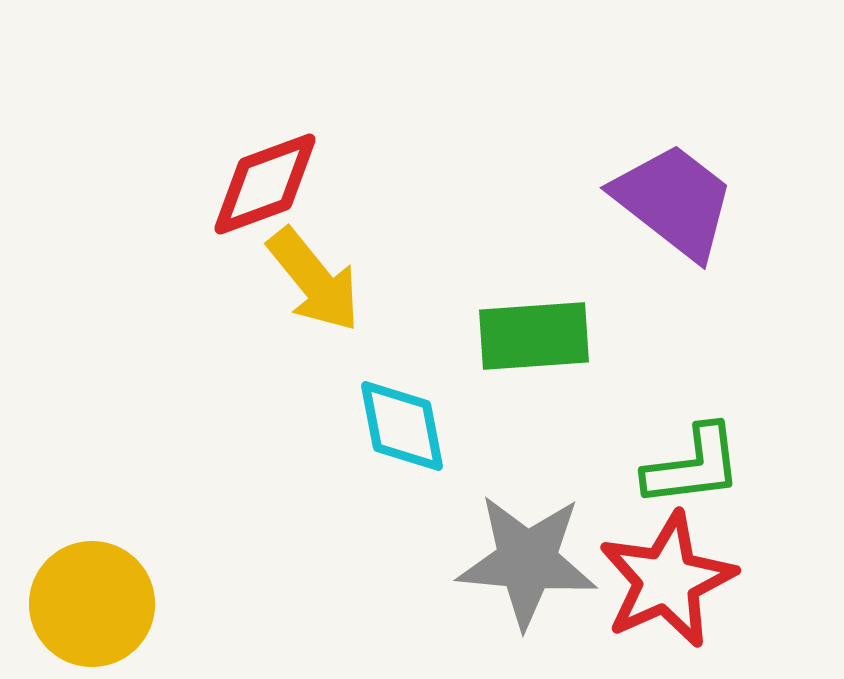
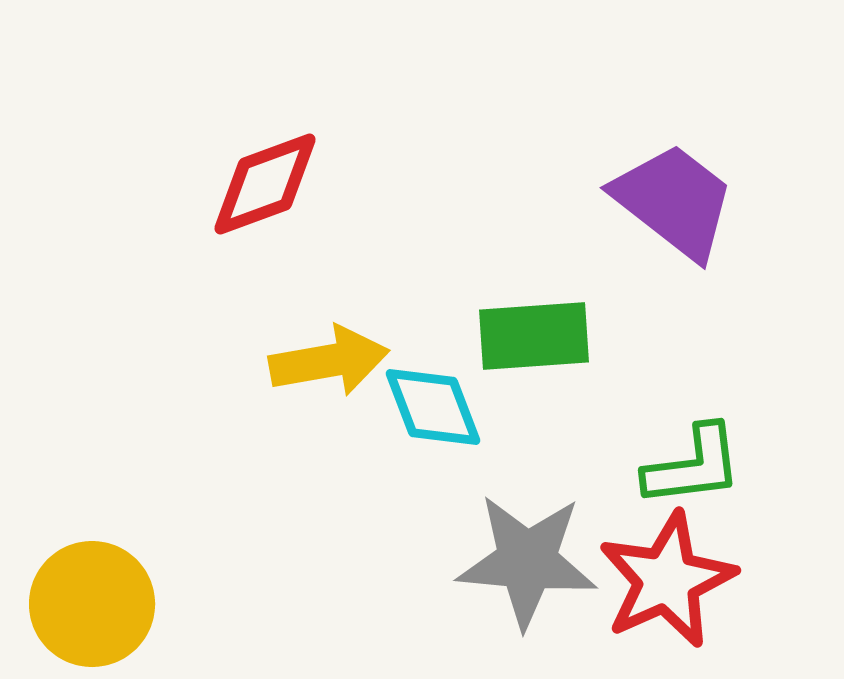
yellow arrow: moved 15 px right, 81 px down; rotated 61 degrees counterclockwise
cyan diamond: moved 31 px right, 19 px up; rotated 10 degrees counterclockwise
